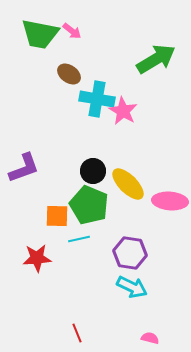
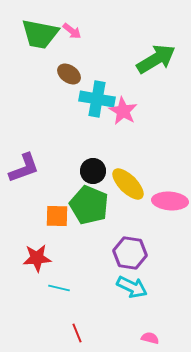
cyan line: moved 20 px left, 49 px down; rotated 25 degrees clockwise
